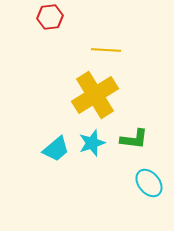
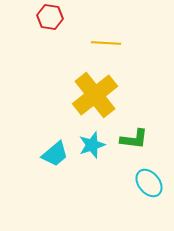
red hexagon: rotated 15 degrees clockwise
yellow line: moved 7 px up
yellow cross: rotated 6 degrees counterclockwise
cyan star: moved 2 px down
cyan trapezoid: moved 1 px left, 5 px down
